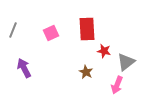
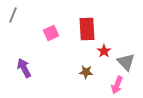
gray line: moved 15 px up
red star: rotated 24 degrees clockwise
gray triangle: rotated 36 degrees counterclockwise
brown star: rotated 24 degrees counterclockwise
